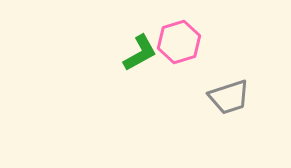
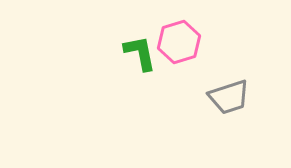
green L-shape: rotated 72 degrees counterclockwise
